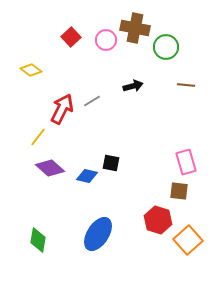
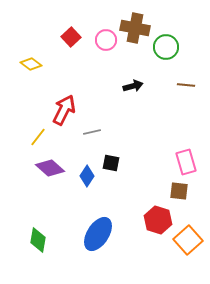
yellow diamond: moved 6 px up
gray line: moved 31 px down; rotated 18 degrees clockwise
red arrow: moved 2 px right, 1 px down
blue diamond: rotated 70 degrees counterclockwise
